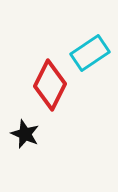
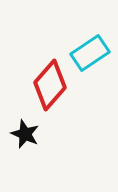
red diamond: rotated 15 degrees clockwise
